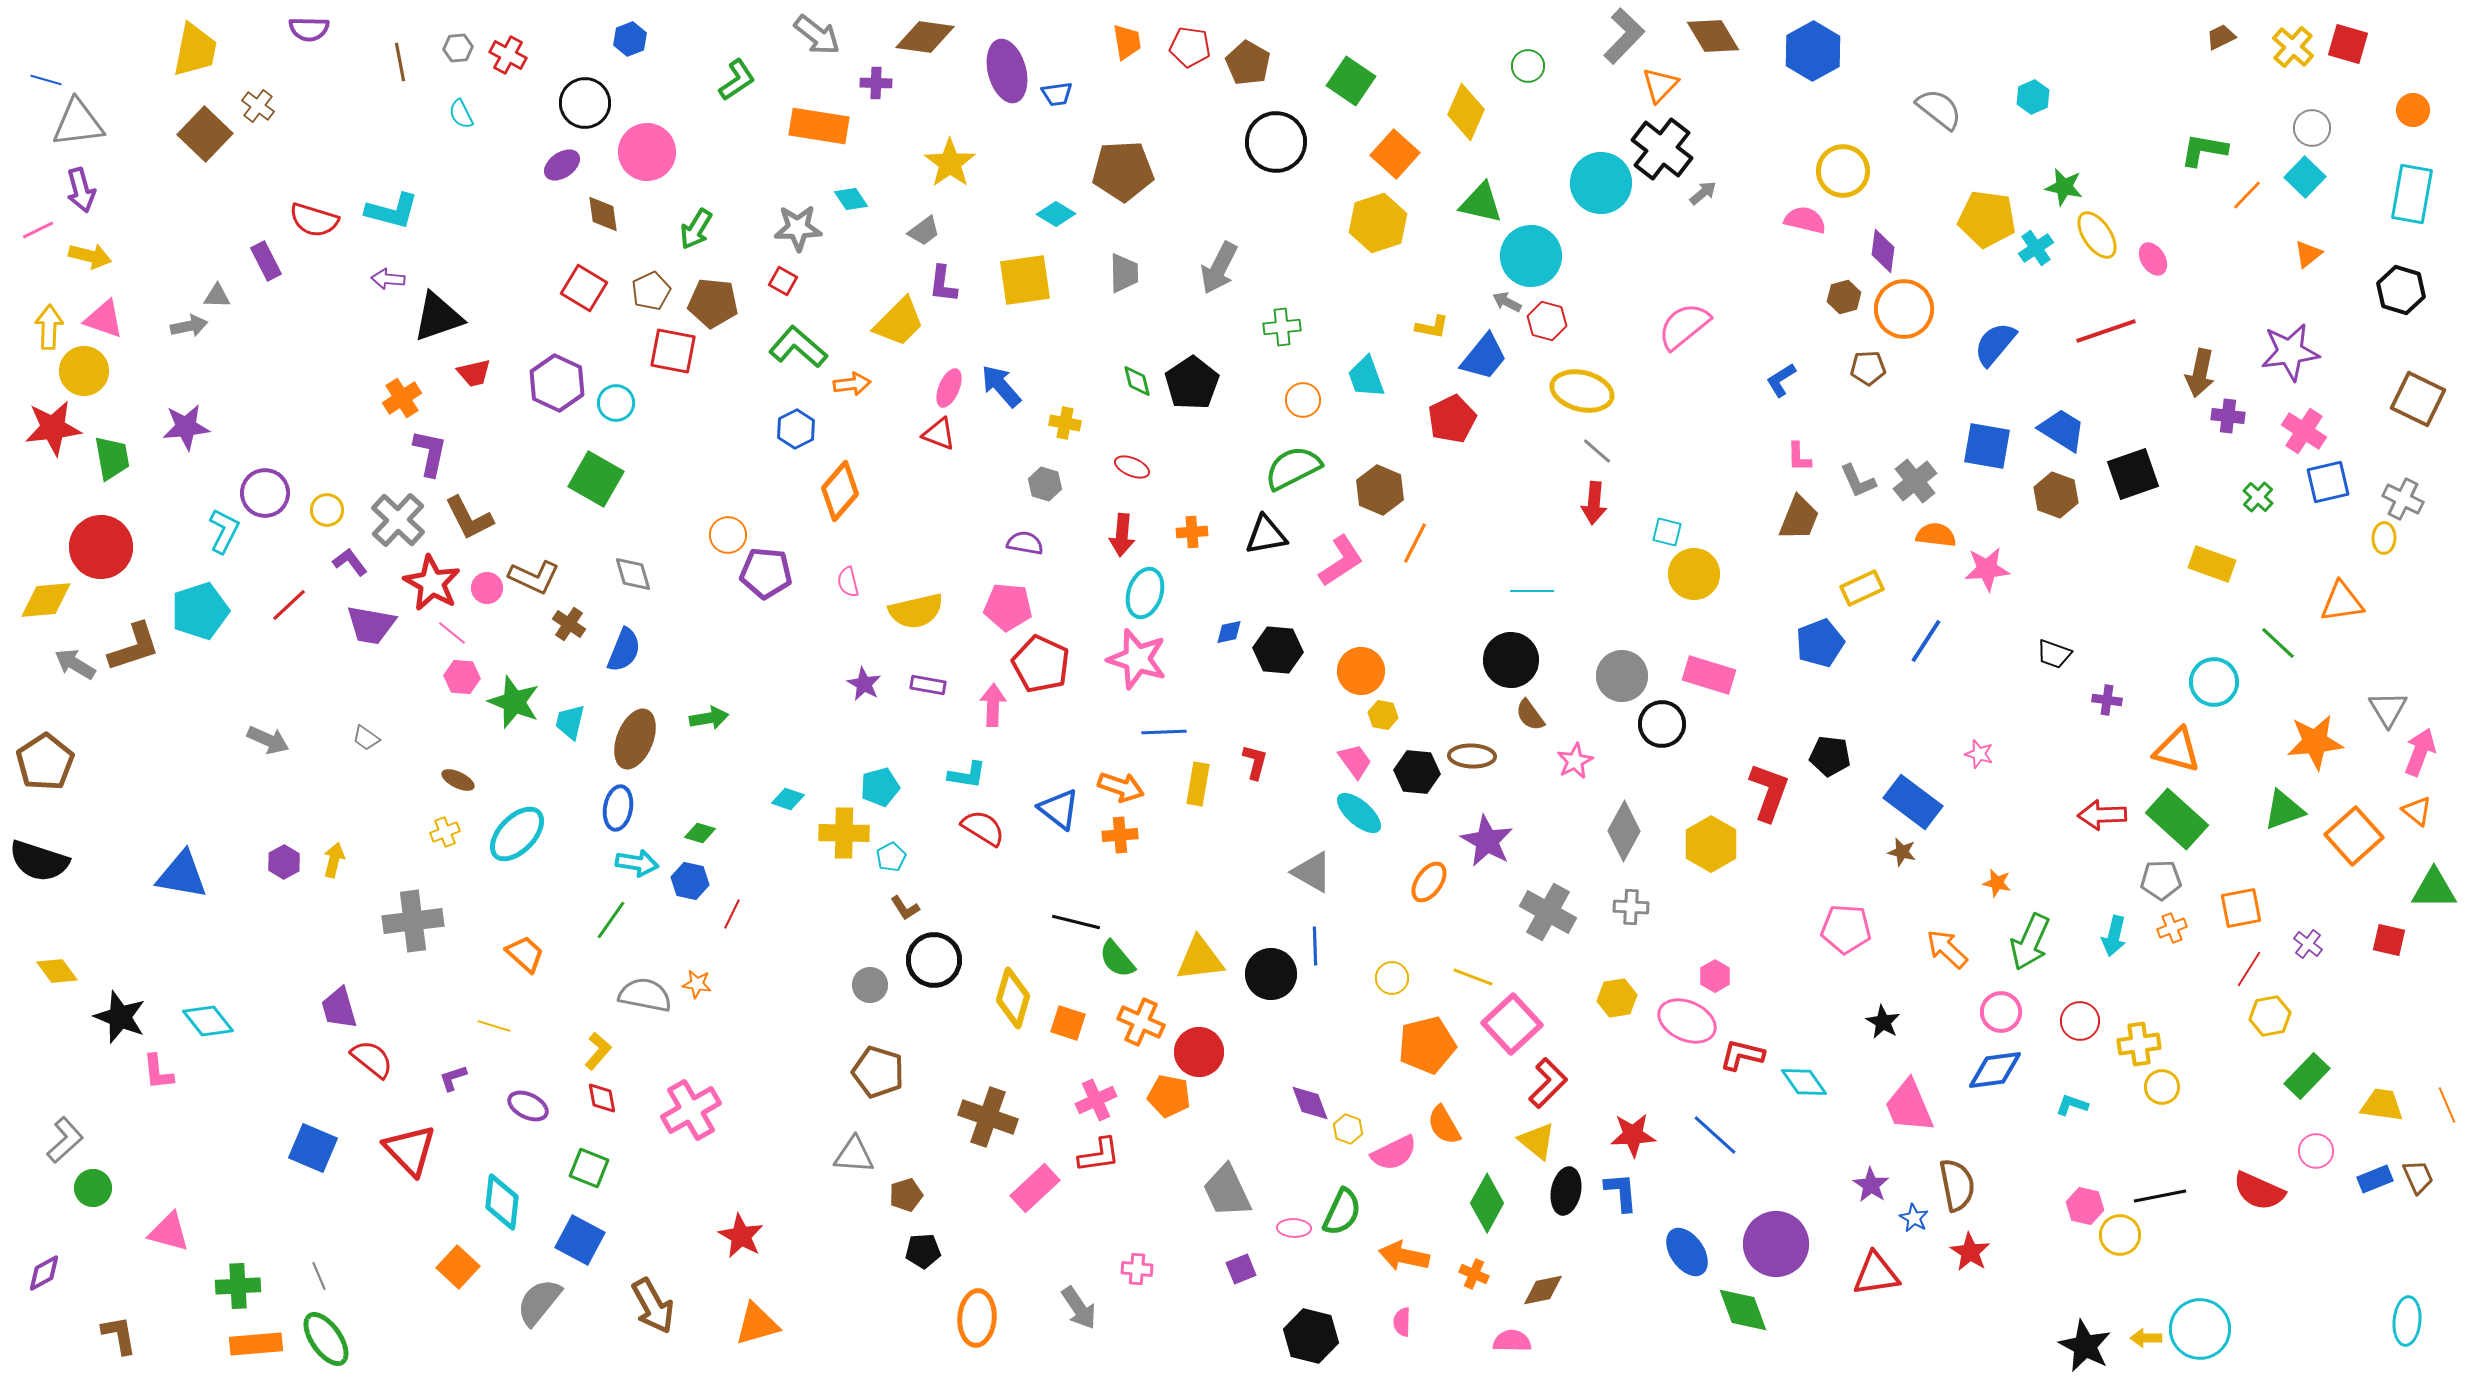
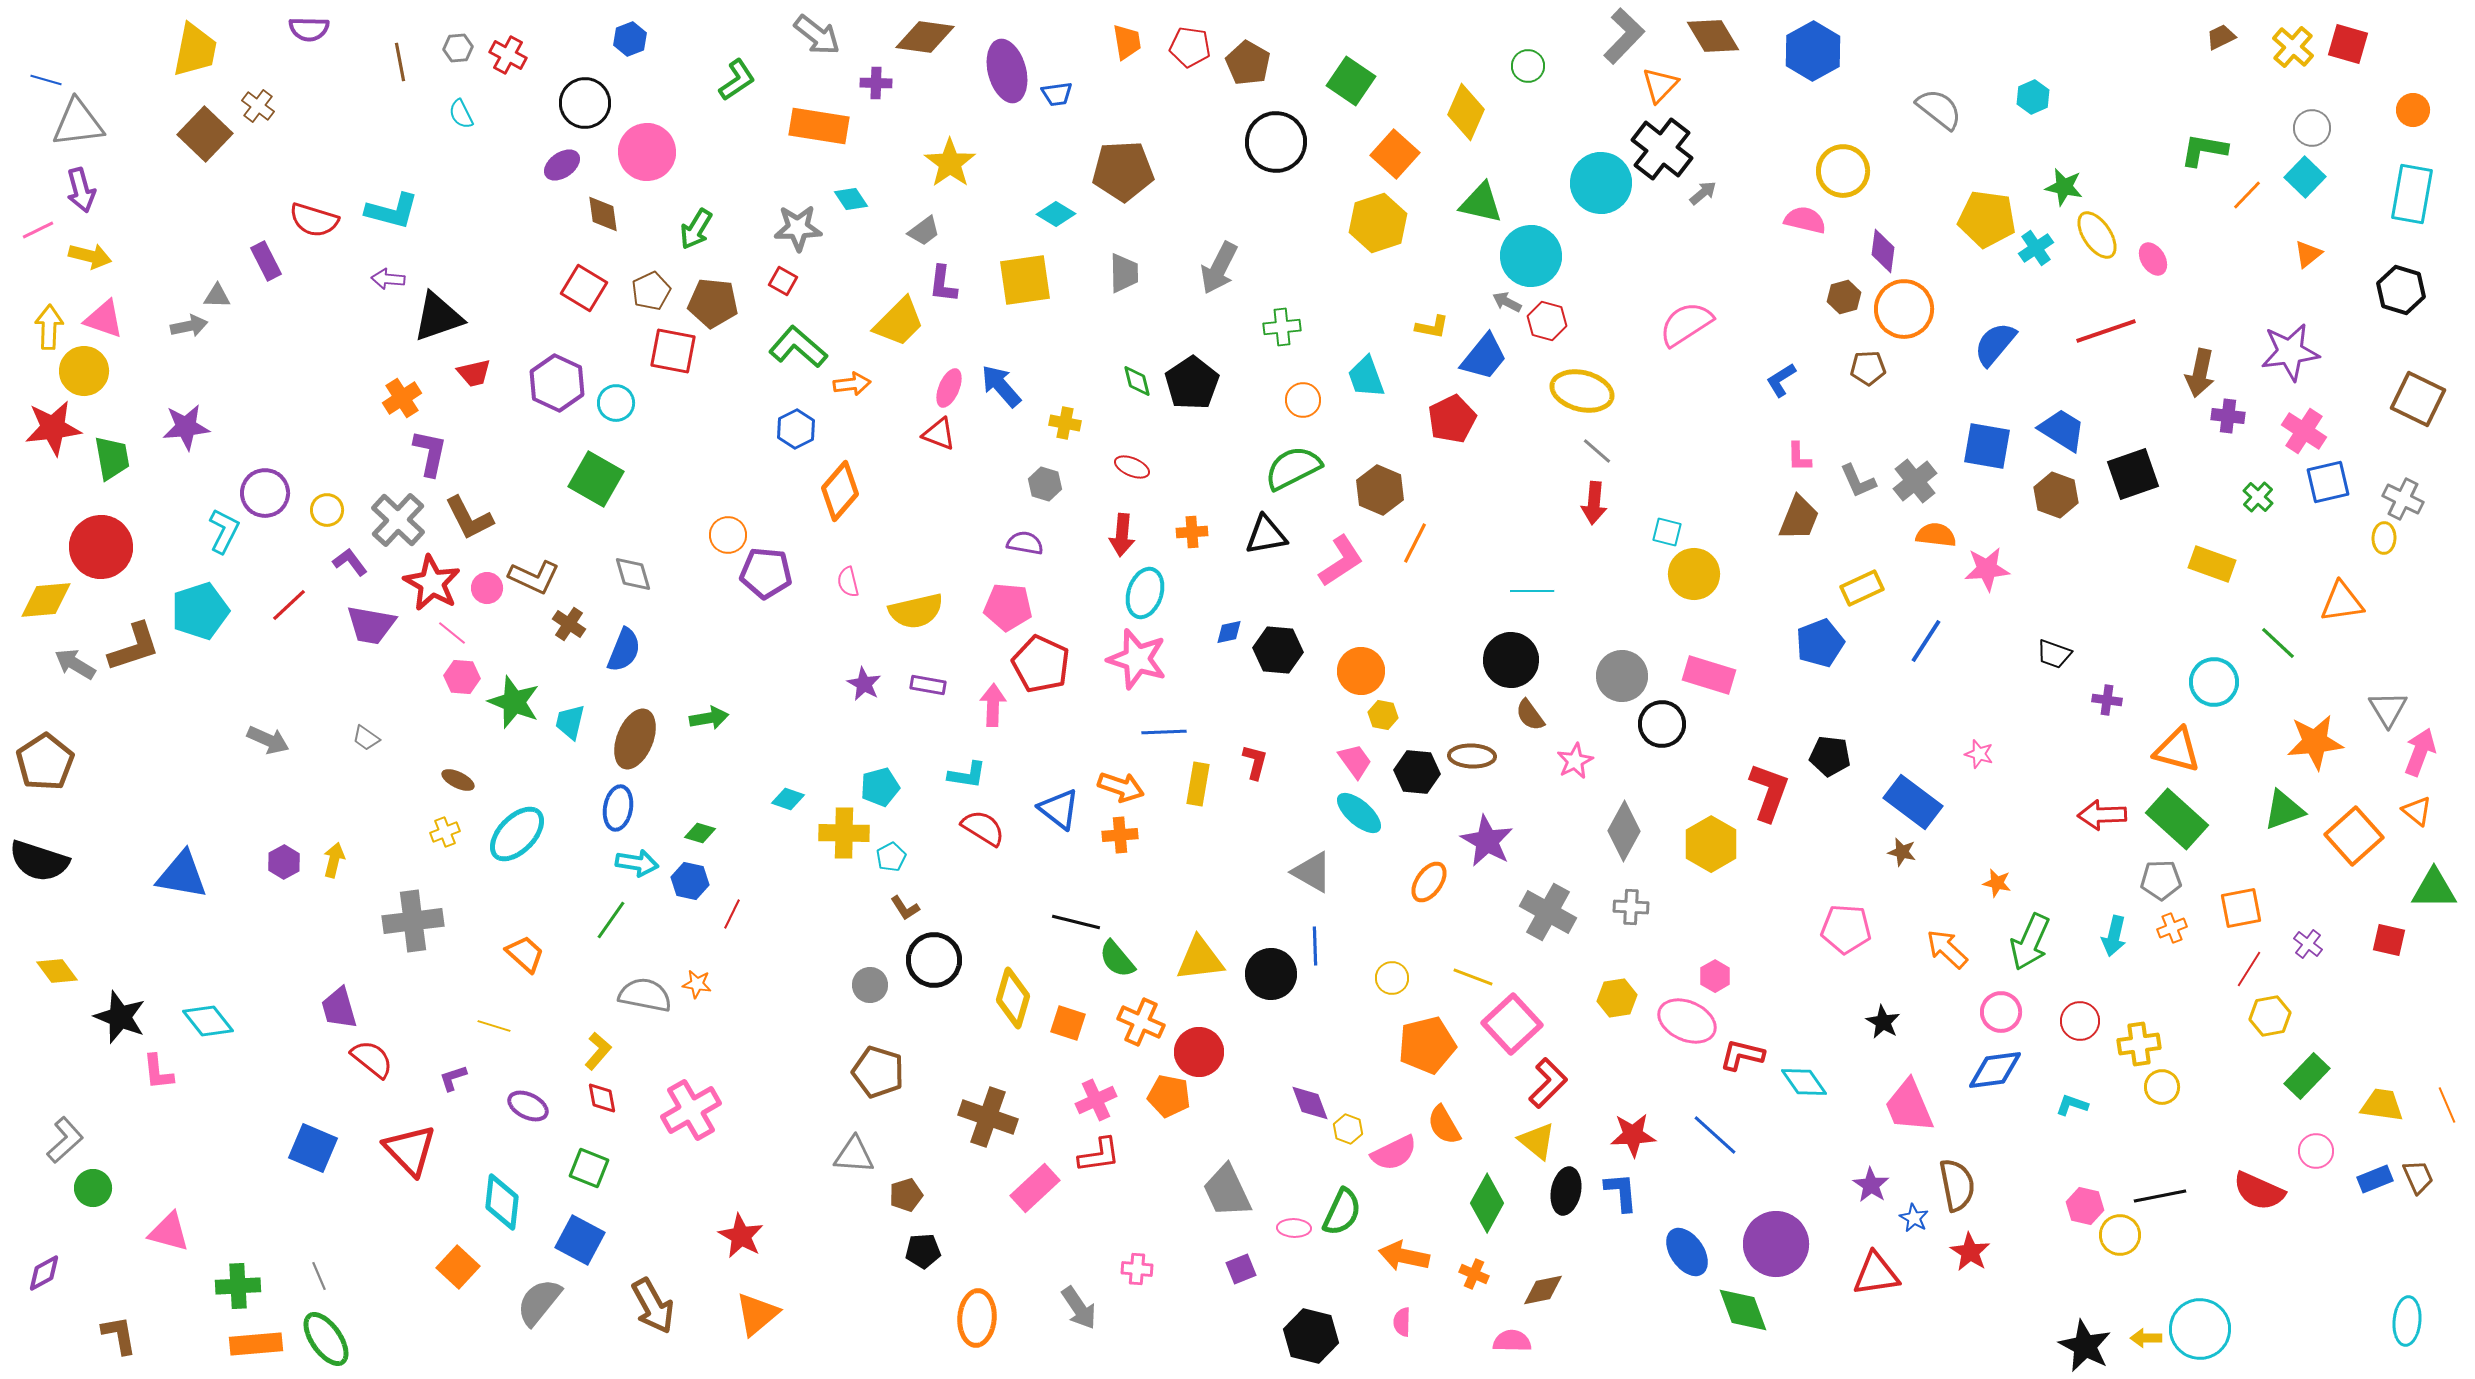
pink semicircle at (1684, 326): moved 2 px right, 2 px up; rotated 6 degrees clockwise
orange triangle at (757, 1324): moved 10 px up; rotated 24 degrees counterclockwise
